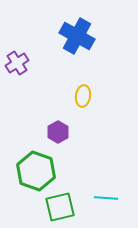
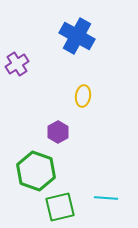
purple cross: moved 1 px down
